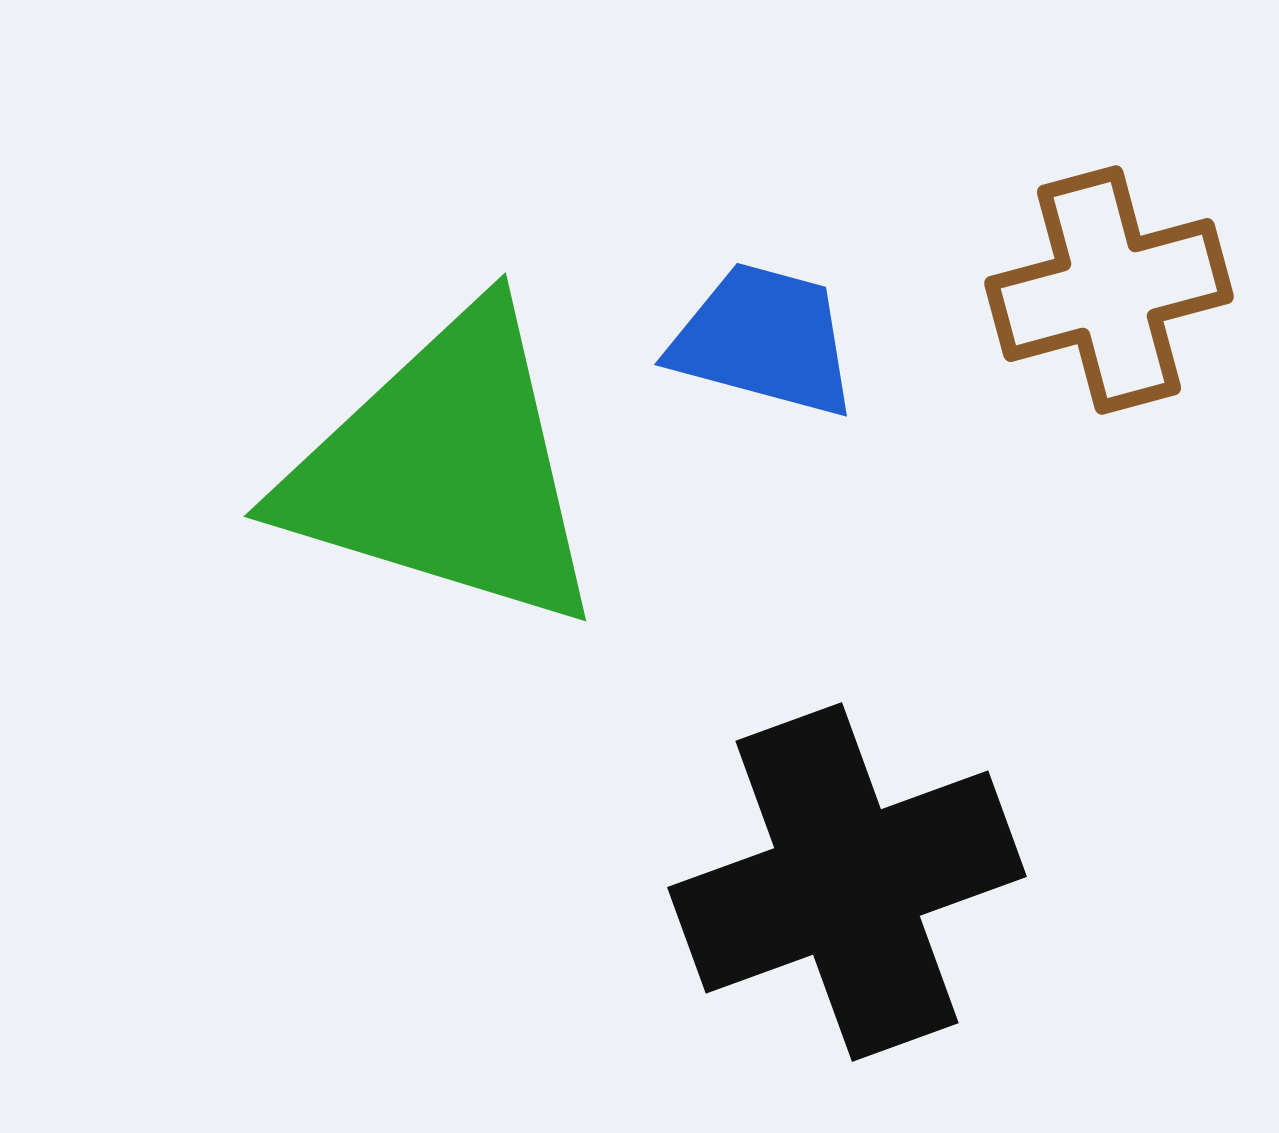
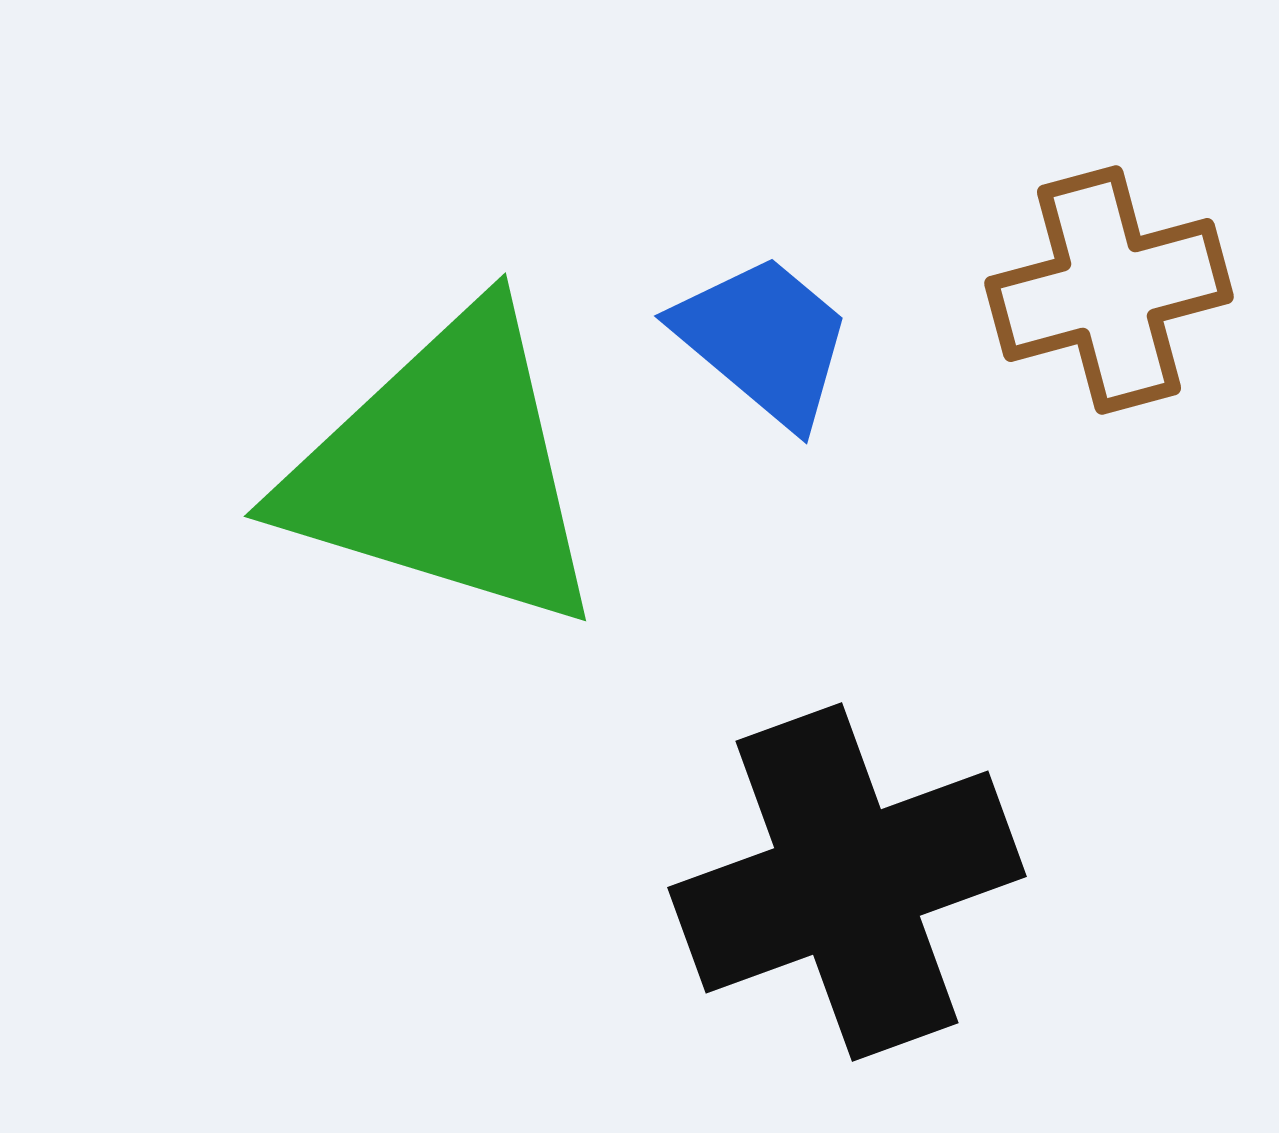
blue trapezoid: rotated 25 degrees clockwise
